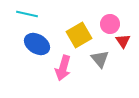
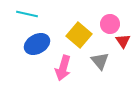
yellow square: rotated 20 degrees counterclockwise
blue ellipse: rotated 60 degrees counterclockwise
gray triangle: moved 2 px down
